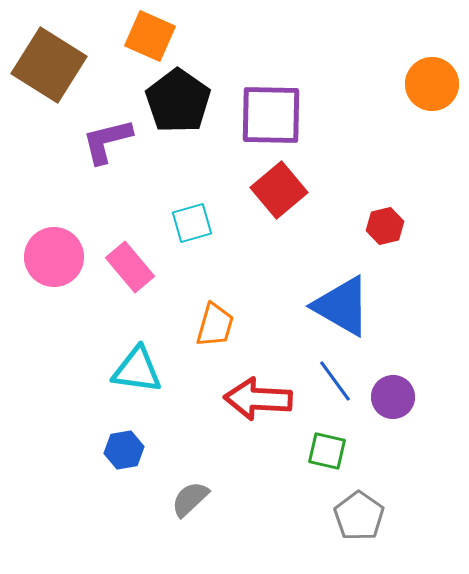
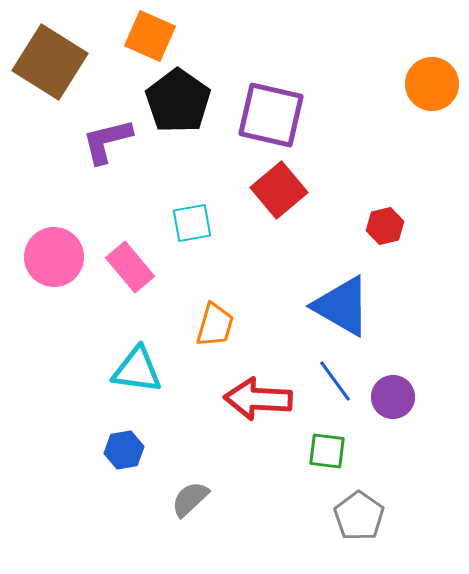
brown square: moved 1 px right, 3 px up
purple square: rotated 12 degrees clockwise
cyan square: rotated 6 degrees clockwise
green square: rotated 6 degrees counterclockwise
